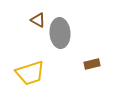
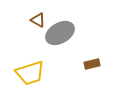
gray ellipse: rotated 64 degrees clockwise
